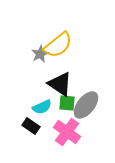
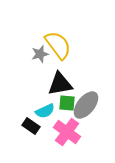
yellow semicircle: rotated 88 degrees counterclockwise
gray star: rotated 12 degrees clockwise
black triangle: rotated 44 degrees counterclockwise
cyan semicircle: moved 3 px right, 4 px down
